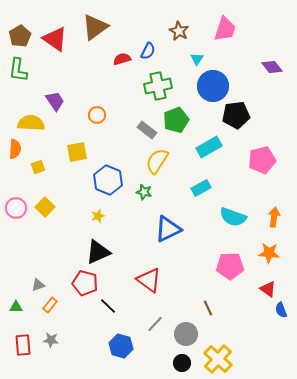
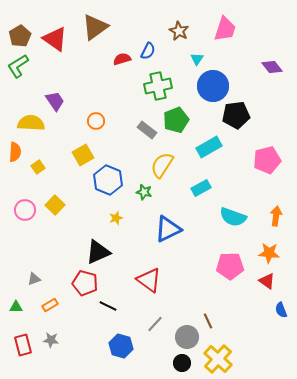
green L-shape at (18, 70): moved 4 px up; rotated 50 degrees clockwise
orange circle at (97, 115): moved 1 px left, 6 px down
orange semicircle at (15, 149): moved 3 px down
yellow square at (77, 152): moved 6 px right, 3 px down; rotated 20 degrees counterclockwise
pink pentagon at (262, 160): moved 5 px right
yellow semicircle at (157, 161): moved 5 px right, 4 px down
yellow square at (38, 167): rotated 16 degrees counterclockwise
yellow square at (45, 207): moved 10 px right, 2 px up
pink circle at (16, 208): moved 9 px right, 2 px down
yellow star at (98, 216): moved 18 px right, 2 px down
orange arrow at (274, 217): moved 2 px right, 1 px up
gray triangle at (38, 285): moved 4 px left, 6 px up
red triangle at (268, 289): moved 1 px left, 8 px up
orange rectangle at (50, 305): rotated 21 degrees clockwise
black line at (108, 306): rotated 18 degrees counterclockwise
brown line at (208, 308): moved 13 px down
gray circle at (186, 334): moved 1 px right, 3 px down
red rectangle at (23, 345): rotated 10 degrees counterclockwise
